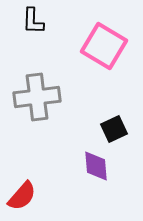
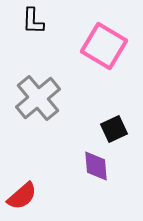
gray cross: moved 1 px right, 1 px down; rotated 33 degrees counterclockwise
red semicircle: rotated 8 degrees clockwise
